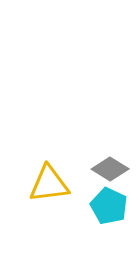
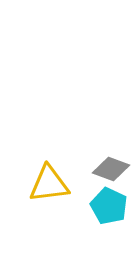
gray diamond: moved 1 px right; rotated 12 degrees counterclockwise
